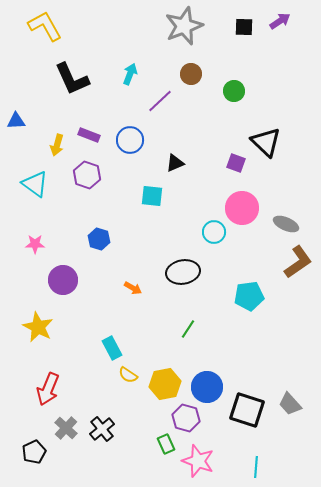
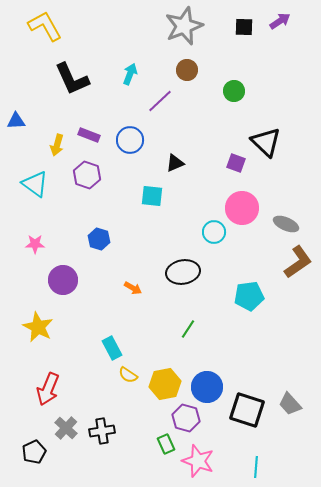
brown circle at (191, 74): moved 4 px left, 4 px up
black cross at (102, 429): moved 2 px down; rotated 30 degrees clockwise
